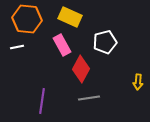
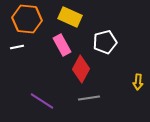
purple line: rotated 65 degrees counterclockwise
